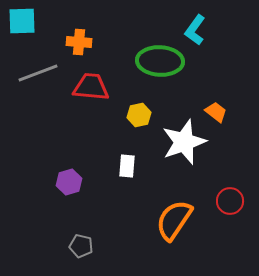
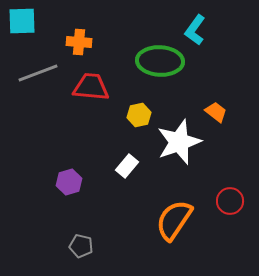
white star: moved 5 px left
white rectangle: rotated 35 degrees clockwise
